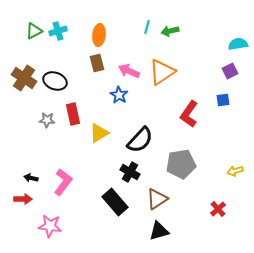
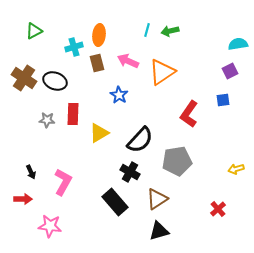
cyan line: moved 3 px down
cyan cross: moved 16 px right, 16 px down
pink arrow: moved 1 px left, 10 px up
red rectangle: rotated 15 degrees clockwise
gray pentagon: moved 4 px left, 3 px up
yellow arrow: moved 1 px right, 2 px up
black arrow: moved 6 px up; rotated 128 degrees counterclockwise
pink L-shape: rotated 8 degrees counterclockwise
